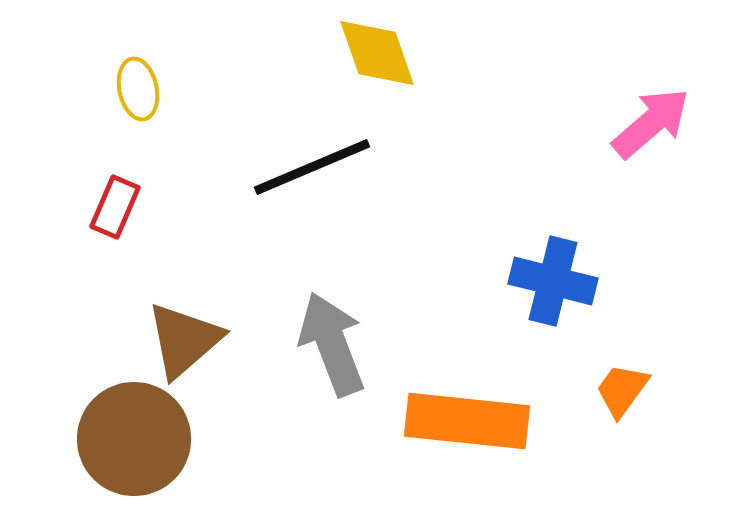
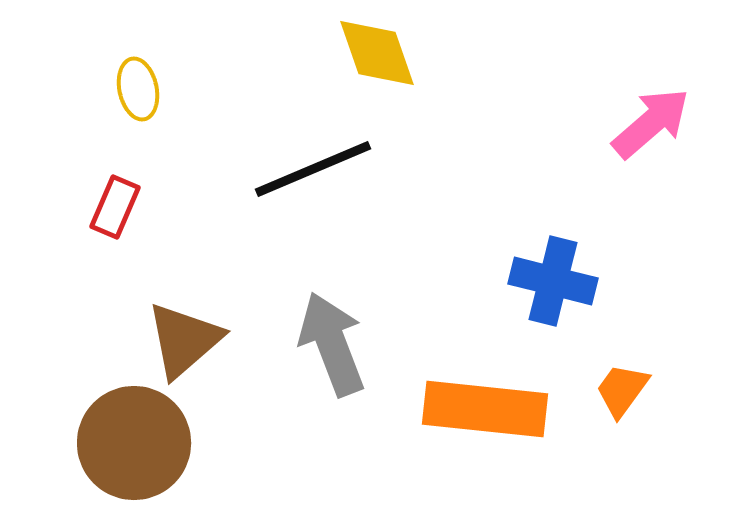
black line: moved 1 px right, 2 px down
orange rectangle: moved 18 px right, 12 px up
brown circle: moved 4 px down
